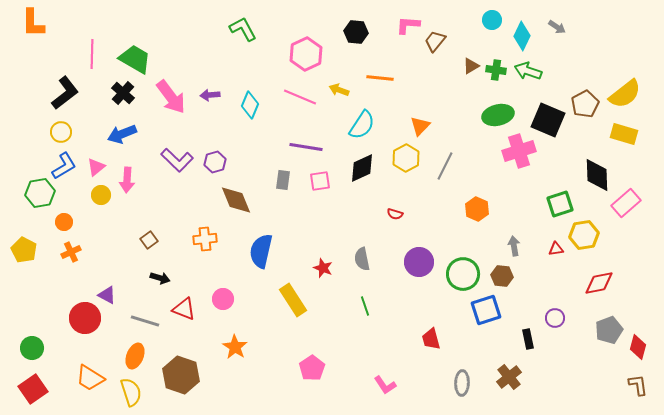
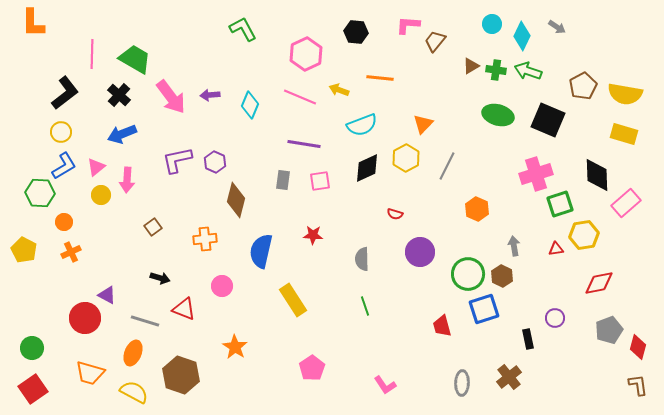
cyan circle at (492, 20): moved 4 px down
black cross at (123, 93): moved 4 px left, 2 px down
yellow semicircle at (625, 94): rotated 48 degrees clockwise
brown pentagon at (585, 104): moved 2 px left, 18 px up
green ellipse at (498, 115): rotated 28 degrees clockwise
cyan semicircle at (362, 125): rotated 36 degrees clockwise
orange triangle at (420, 126): moved 3 px right, 2 px up
purple line at (306, 147): moved 2 px left, 3 px up
pink cross at (519, 151): moved 17 px right, 23 px down
purple L-shape at (177, 160): rotated 124 degrees clockwise
purple hexagon at (215, 162): rotated 20 degrees counterclockwise
gray line at (445, 166): moved 2 px right
black diamond at (362, 168): moved 5 px right
green hexagon at (40, 193): rotated 12 degrees clockwise
brown diamond at (236, 200): rotated 36 degrees clockwise
brown square at (149, 240): moved 4 px right, 13 px up
gray semicircle at (362, 259): rotated 10 degrees clockwise
purple circle at (419, 262): moved 1 px right, 10 px up
red star at (323, 268): moved 10 px left, 33 px up; rotated 18 degrees counterclockwise
green circle at (463, 274): moved 5 px right
brown hexagon at (502, 276): rotated 20 degrees clockwise
pink circle at (223, 299): moved 1 px left, 13 px up
blue square at (486, 310): moved 2 px left, 1 px up
red trapezoid at (431, 339): moved 11 px right, 13 px up
orange ellipse at (135, 356): moved 2 px left, 3 px up
orange trapezoid at (90, 378): moved 5 px up; rotated 16 degrees counterclockwise
yellow semicircle at (131, 392): moved 3 px right; rotated 44 degrees counterclockwise
